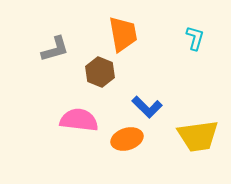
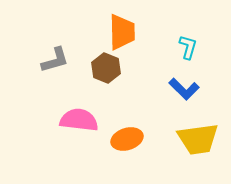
orange trapezoid: moved 1 px left, 2 px up; rotated 9 degrees clockwise
cyan L-shape: moved 7 px left, 9 px down
gray L-shape: moved 11 px down
brown hexagon: moved 6 px right, 4 px up
blue L-shape: moved 37 px right, 18 px up
yellow trapezoid: moved 3 px down
